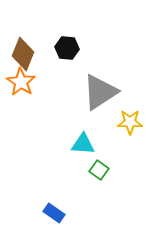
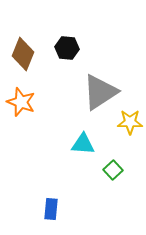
orange star: moved 20 px down; rotated 12 degrees counterclockwise
green square: moved 14 px right; rotated 12 degrees clockwise
blue rectangle: moved 3 px left, 4 px up; rotated 60 degrees clockwise
